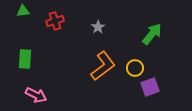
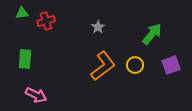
green triangle: moved 1 px left, 2 px down
red cross: moved 9 px left
yellow circle: moved 3 px up
purple square: moved 21 px right, 22 px up
